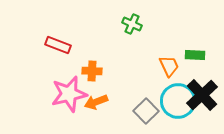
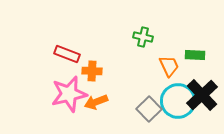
green cross: moved 11 px right, 13 px down; rotated 12 degrees counterclockwise
red rectangle: moved 9 px right, 9 px down
gray square: moved 3 px right, 2 px up
